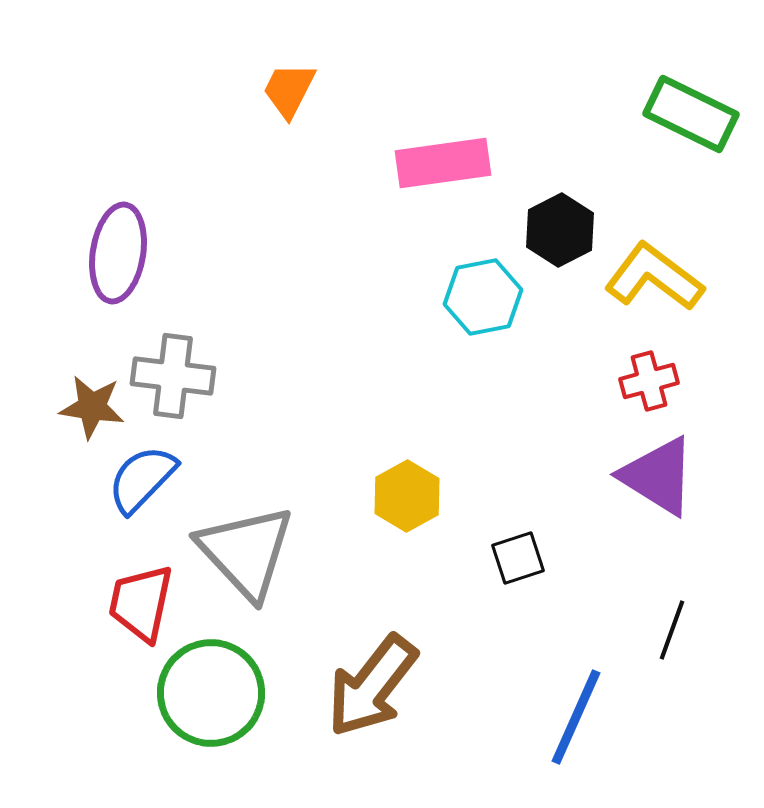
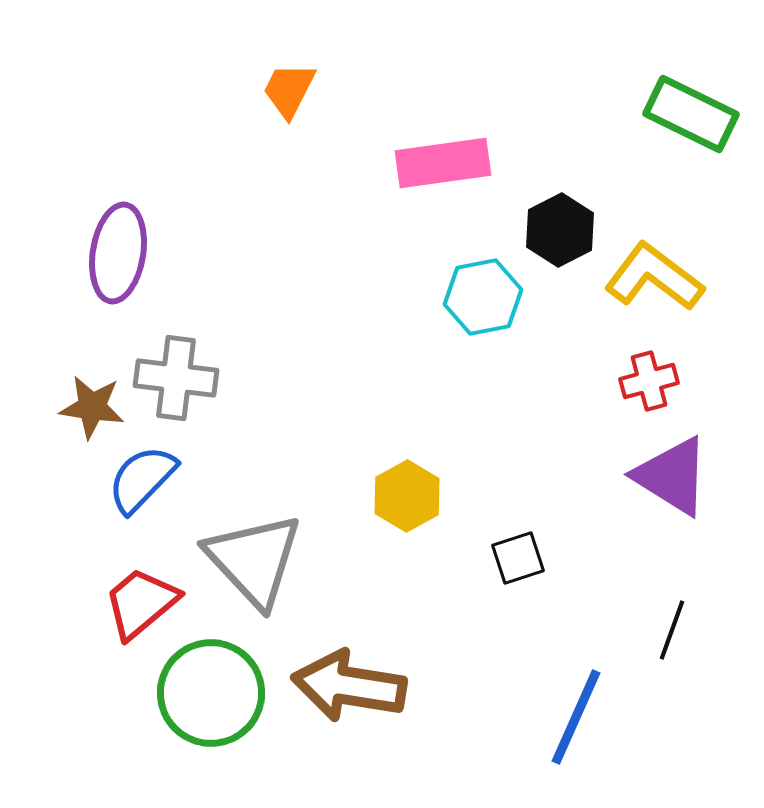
gray cross: moved 3 px right, 2 px down
purple triangle: moved 14 px right
gray triangle: moved 8 px right, 8 px down
red trapezoid: rotated 38 degrees clockwise
brown arrow: moved 23 px left; rotated 61 degrees clockwise
